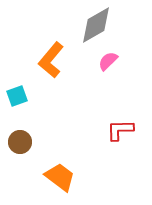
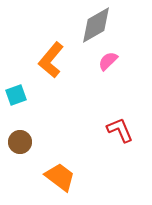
cyan square: moved 1 px left, 1 px up
red L-shape: rotated 68 degrees clockwise
